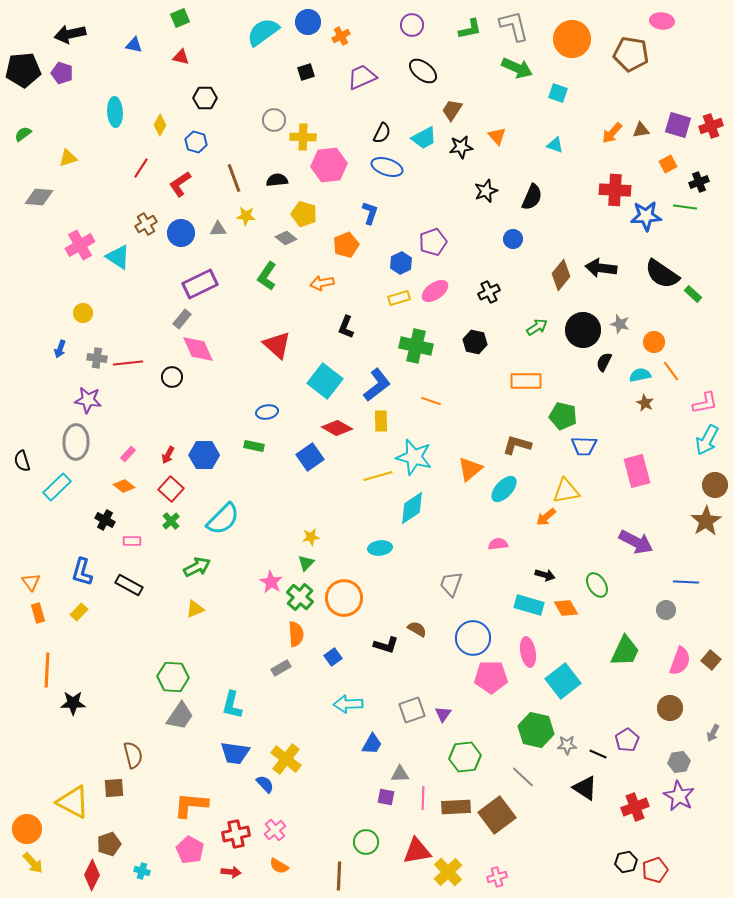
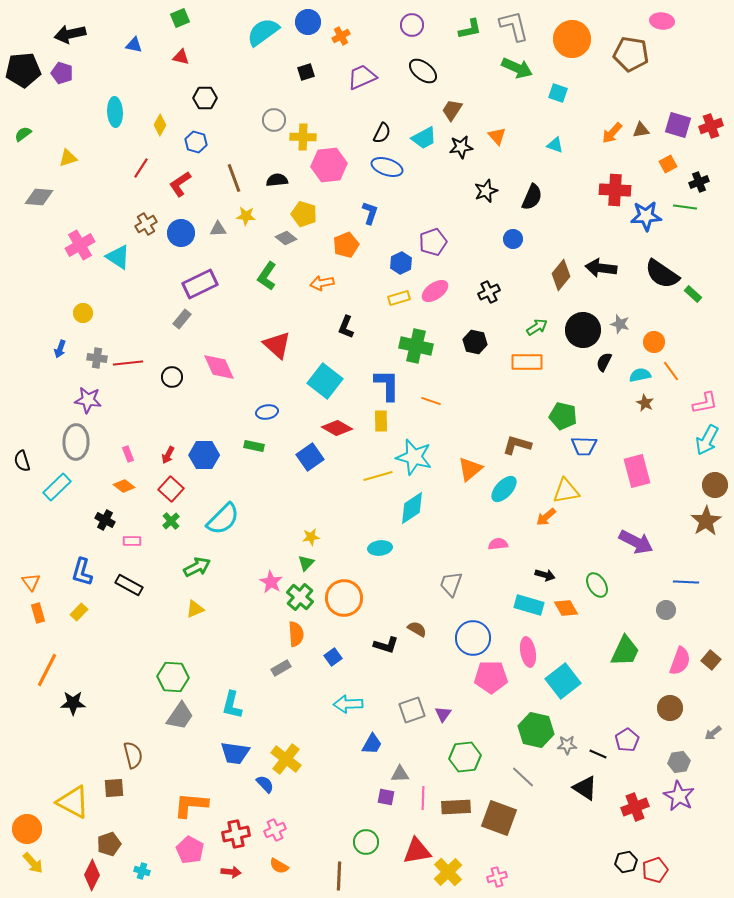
pink diamond at (198, 349): moved 21 px right, 18 px down
orange rectangle at (526, 381): moved 1 px right, 19 px up
blue L-shape at (377, 385): moved 10 px right; rotated 52 degrees counterclockwise
pink rectangle at (128, 454): rotated 63 degrees counterclockwise
orange line at (47, 670): rotated 24 degrees clockwise
gray arrow at (713, 733): rotated 24 degrees clockwise
brown square at (497, 815): moved 2 px right, 3 px down; rotated 33 degrees counterclockwise
pink cross at (275, 830): rotated 15 degrees clockwise
